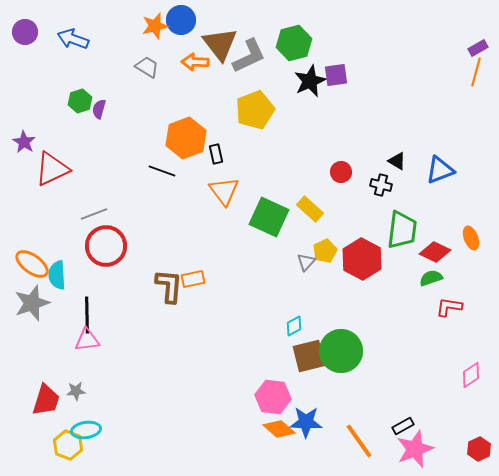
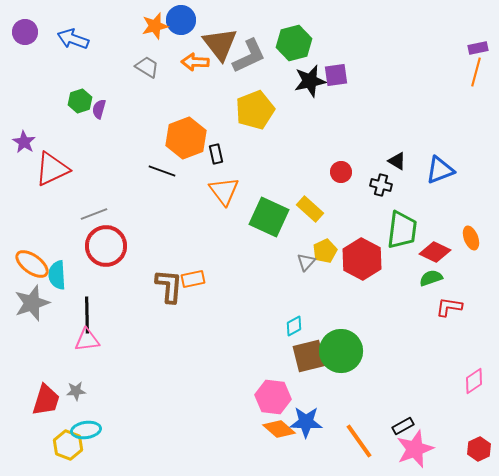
purple rectangle at (478, 48): rotated 18 degrees clockwise
black star at (310, 81): rotated 12 degrees clockwise
pink diamond at (471, 375): moved 3 px right, 6 px down
